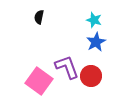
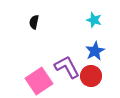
black semicircle: moved 5 px left, 5 px down
blue star: moved 1 px left, 9 px down
purple L-shape: rotated 8 degrees counterclockwise
pink square: rotated 20 degrees clockwise
